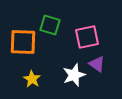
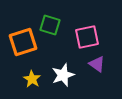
orange square: rotated 20 degrees counterclockwise
white star: moved 11 px left
